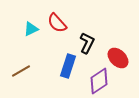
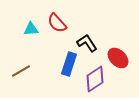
cyan triangle: rotated 21 degrees clockwise
black L-shape: rotated 60 degrees counterclockwise
blue rectangle: moved 1 px right, 2 px up
purple diamond: moved 4 px left, 2 px up
